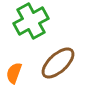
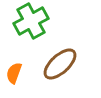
brown ellipse: moved 2 px right, 1 px down
